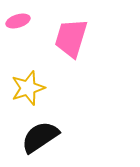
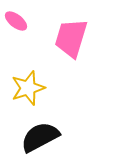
pink ellipse: moved 2 px left; rotated 55 degrees clockwise
black semicircle: rotated 6 degrees clockwise
